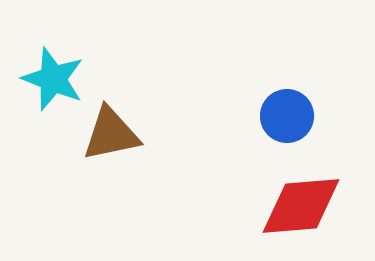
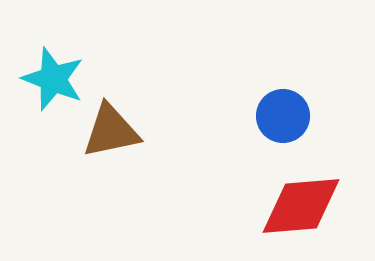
blue circle: moved 4 px left
brown triangle: moved 3 px up
